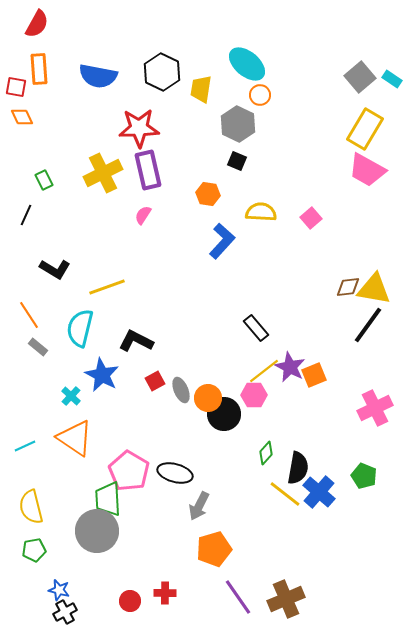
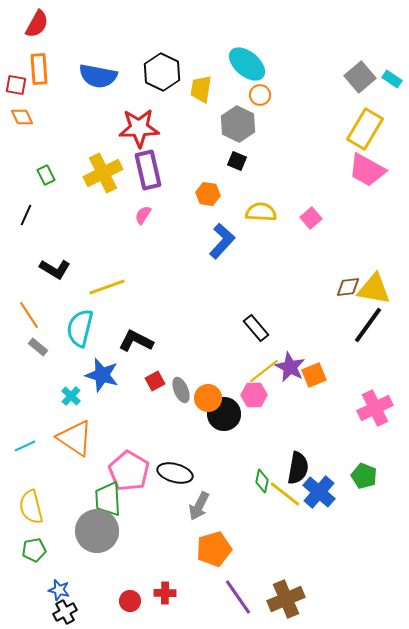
red square at (16, 87): moved 2 px up
green rectangle at (44, 180): moved 2 px right, 5 px up
blue star at (102, 375): rotated 12 degrees counterclockwise
green diamond at (266, 453): moved 4 px left, 28 px down; rotated 30 degrees counterclockwise
